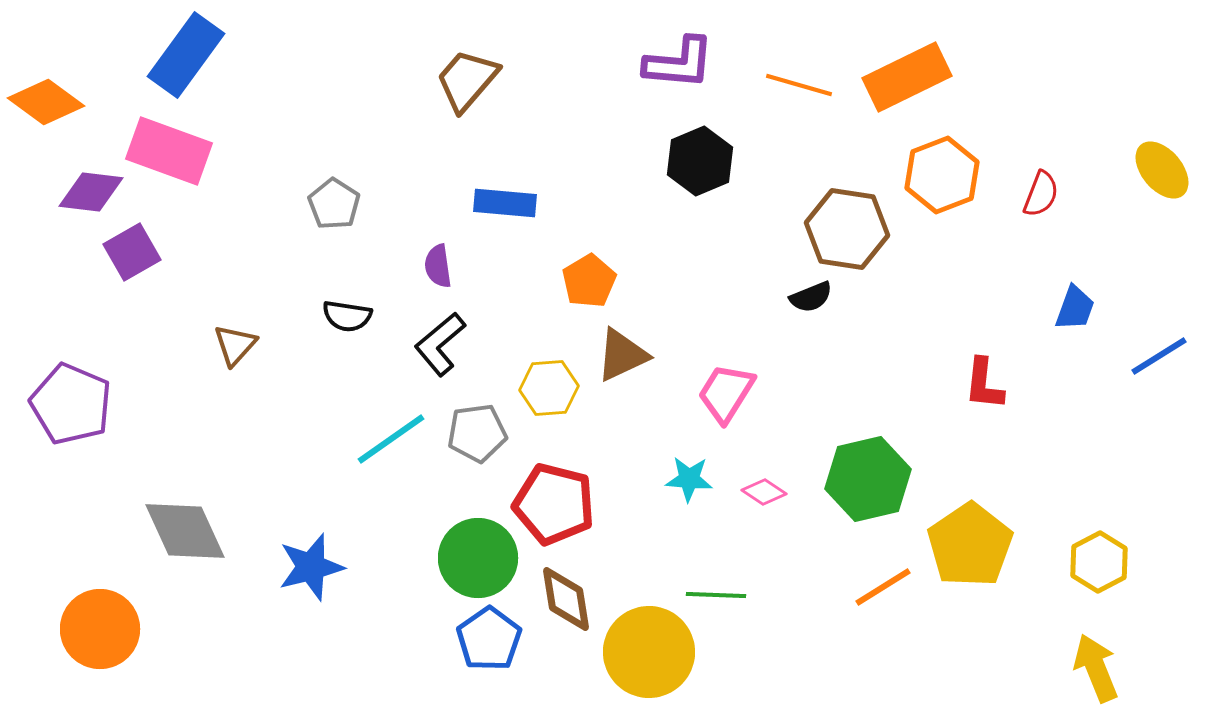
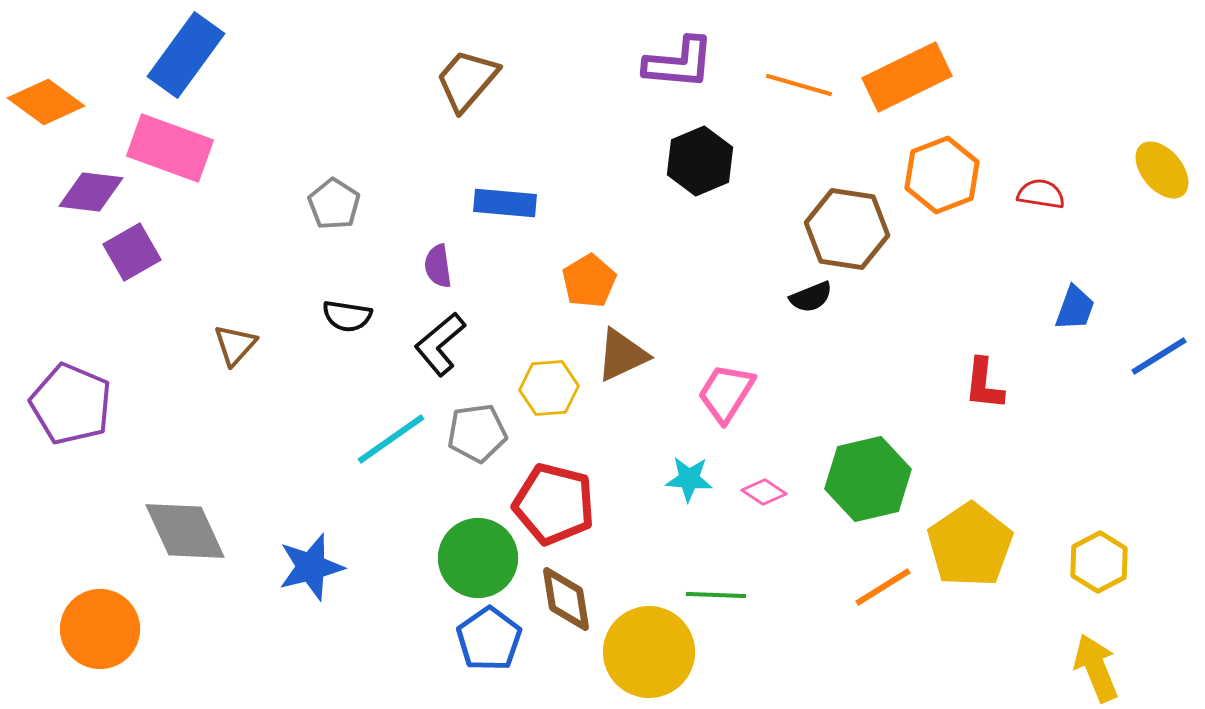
pink rectangle at (169, 151): moved 1 px right, 3 px up
red semicircle at (1041, 194): rotated 102 degrees counterclockwise
